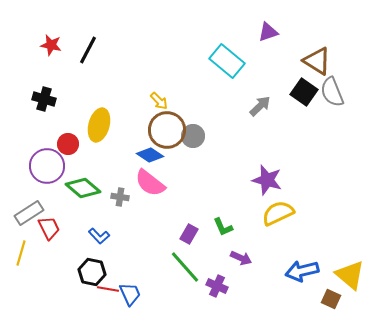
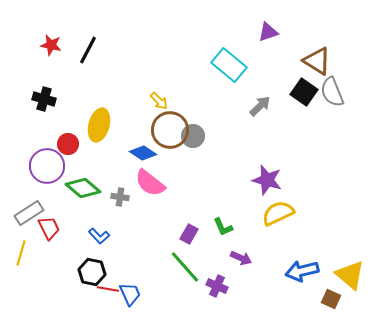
cyan rectangle: moved 2 px right, 4 px down
brown circle: moved 3 px right
blue diamond: moved 7 px left, 2 px up
